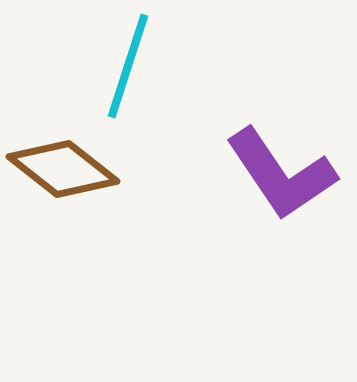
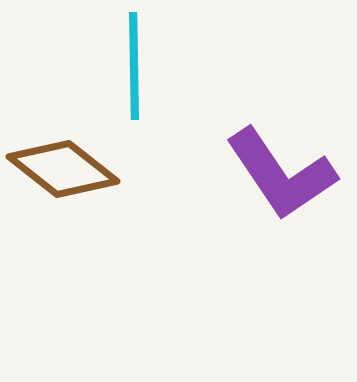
cyan line: moved 6 px right; rotated 19 degrees counterclockwise
